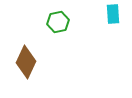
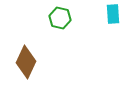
green hexagon: moved 2 px right, 4 px up; rotated 25 degrees clockwise
